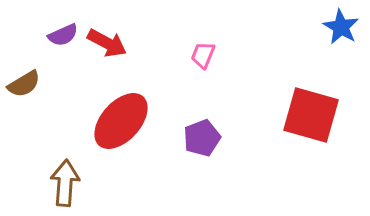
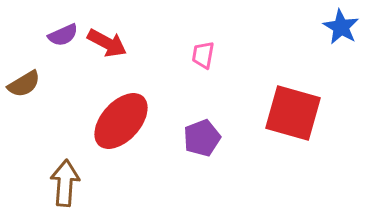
pink trapezoid: rotated 12 degrees counterclockwise
red square: moved 18 px left, 2 px up
